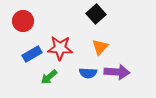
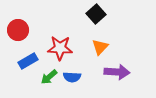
red circle: moved 5 px left, 9 px down
blue rectangle: moved 4 px left, 7 px down
blue semicircle: moved 16 px left, 4 px down
